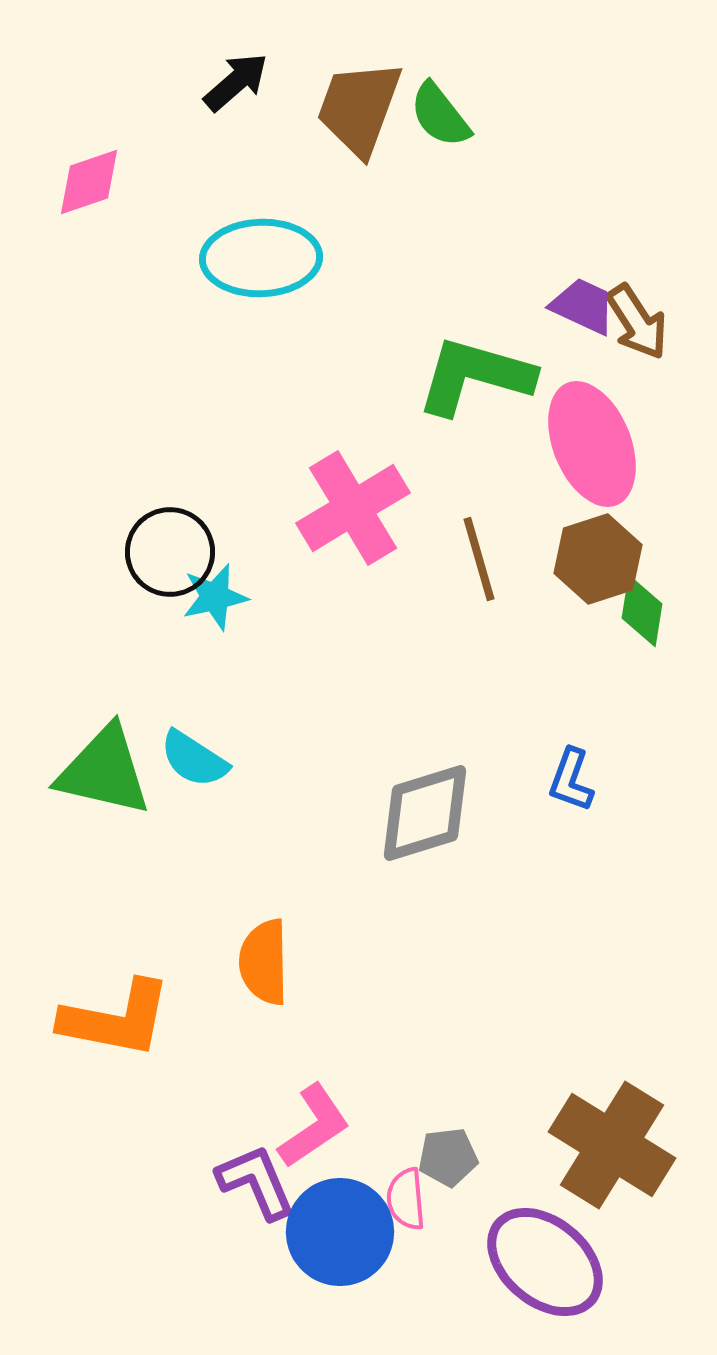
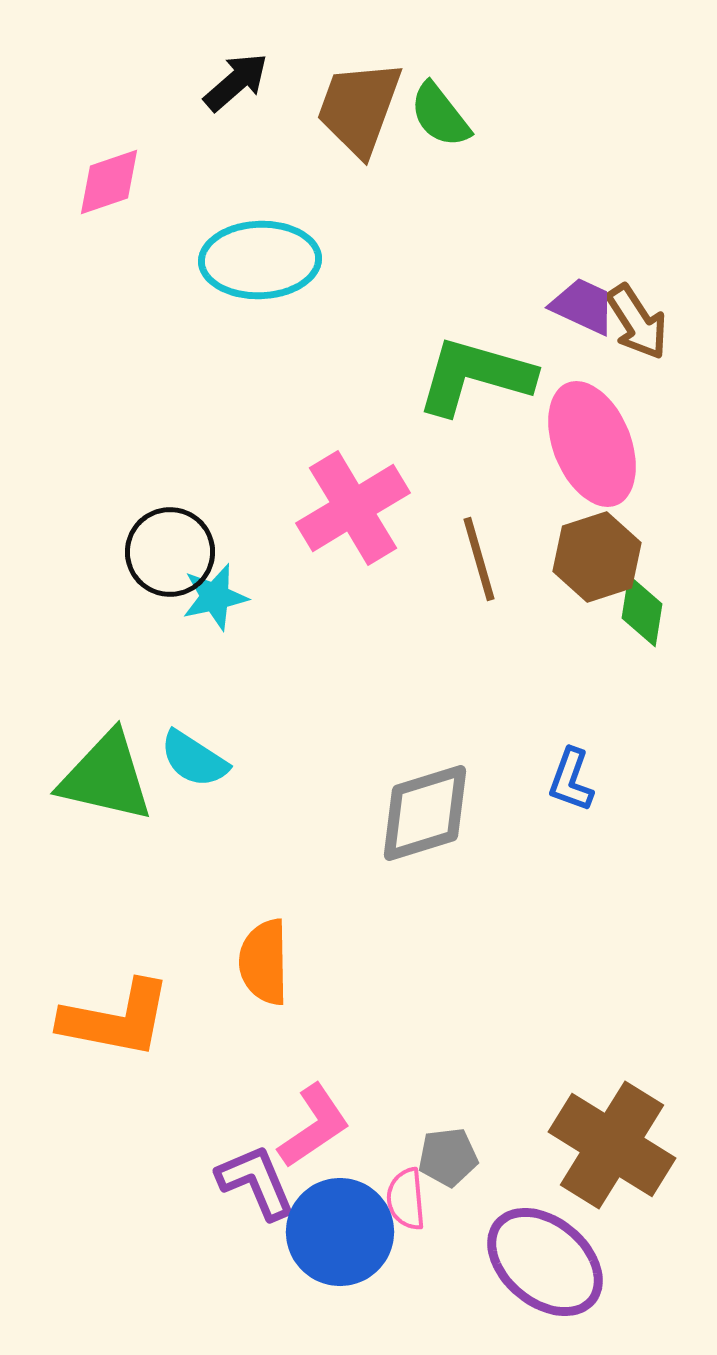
pink diamond: moved 20 px right
cyan ellipse: moved 1 px left, 2 px down
brown hexagon: moved 1 px left, 2 px up
green triangle: moved 2 px right, 6 px down
